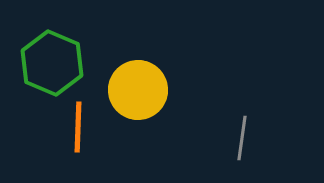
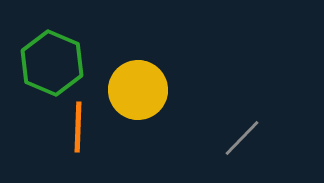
gray line: rotated 36 degrees clockwise
